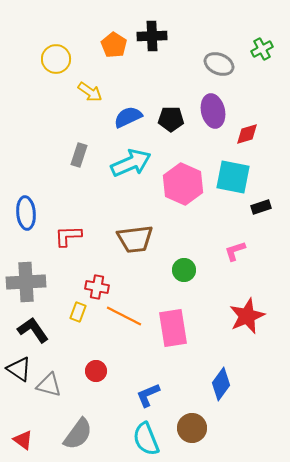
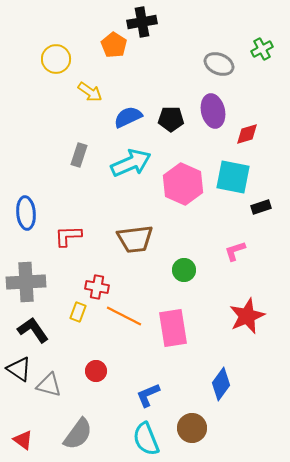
black cross: moved 10 px left, 14 px up; rotated 8 degrees counterclockwise
